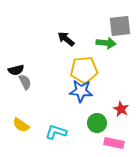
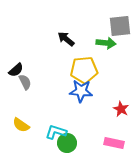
black semicircle: rotated 28 degrees counterclockwise
green circle: moved 30 px left, 20 px down
